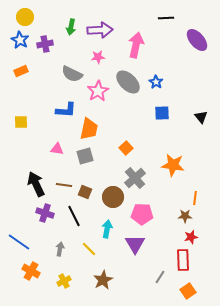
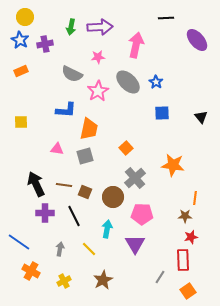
purple arrow at (100, 30): moved 3 px up
purple cross at (45, 213): rotated 18 degrees counterclockwise
